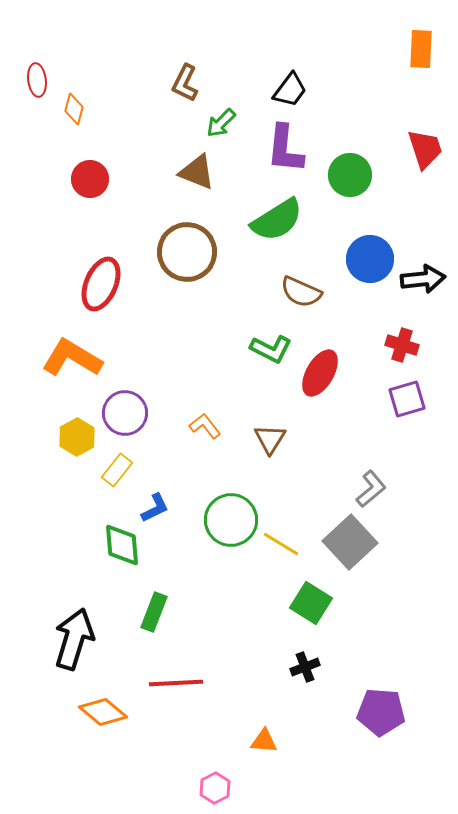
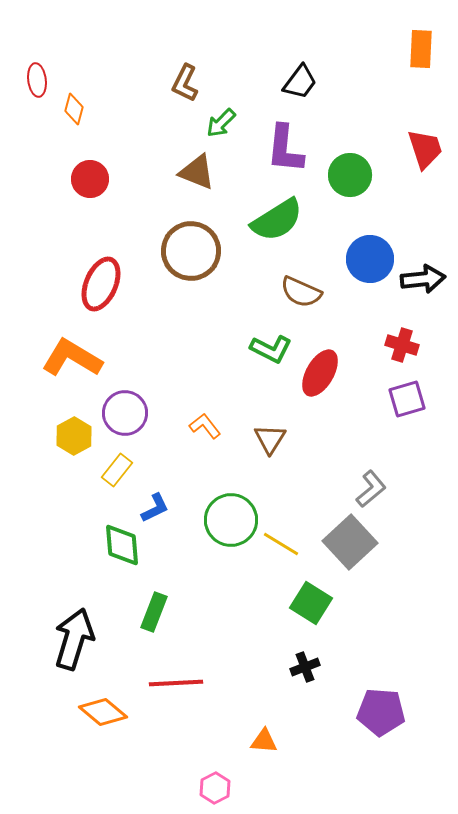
black trapezoid at (290, 90): moved 10 px right, 8 px up
brown circle at (187, 252): moved 4 px right, 1 px up
yellow hexagon at (77, 437): moved 3 px left, 1 px up
